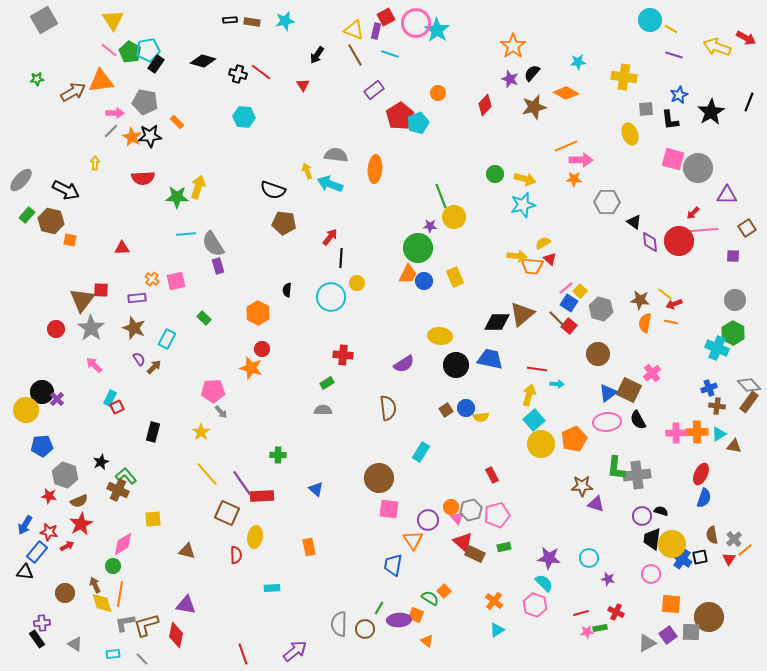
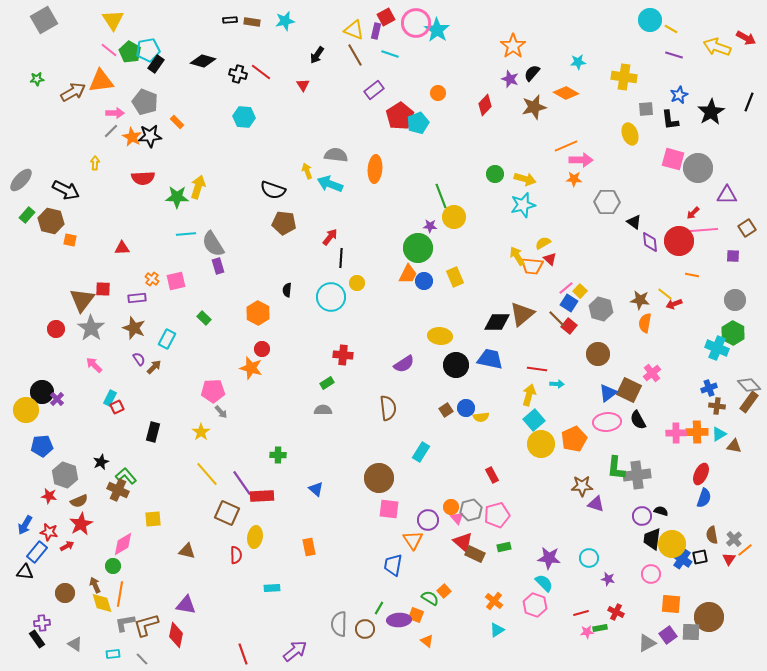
gray pentagon at (145, 102): rotated 10 degrees clockwise
yellow arrow at (517, 256): rotated 126 degrees counterclockwise
red square at (101, 290): moved 2 px right, 1 px up
orange line at (671, 322): moved 21 px right, 47 px up
